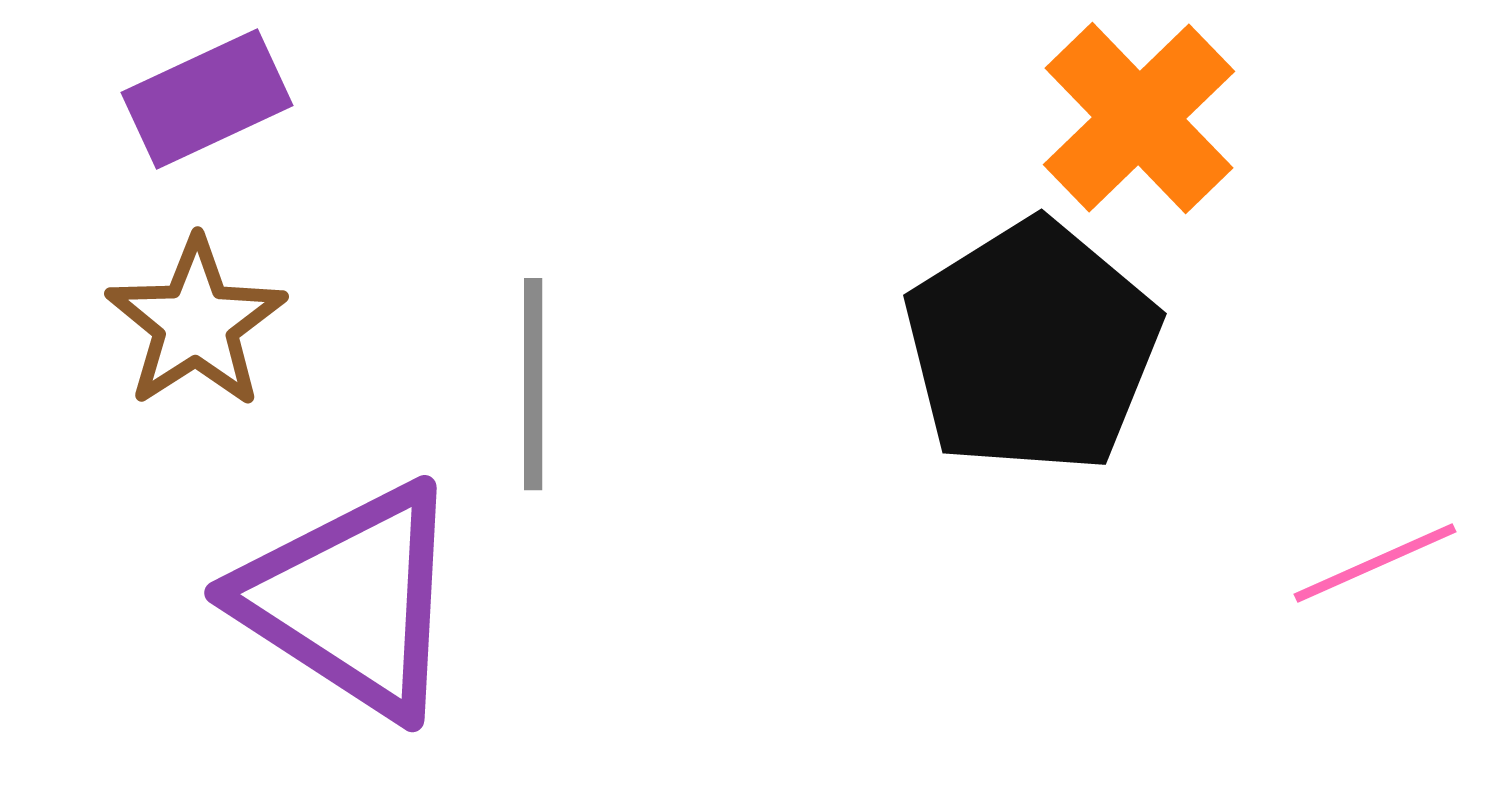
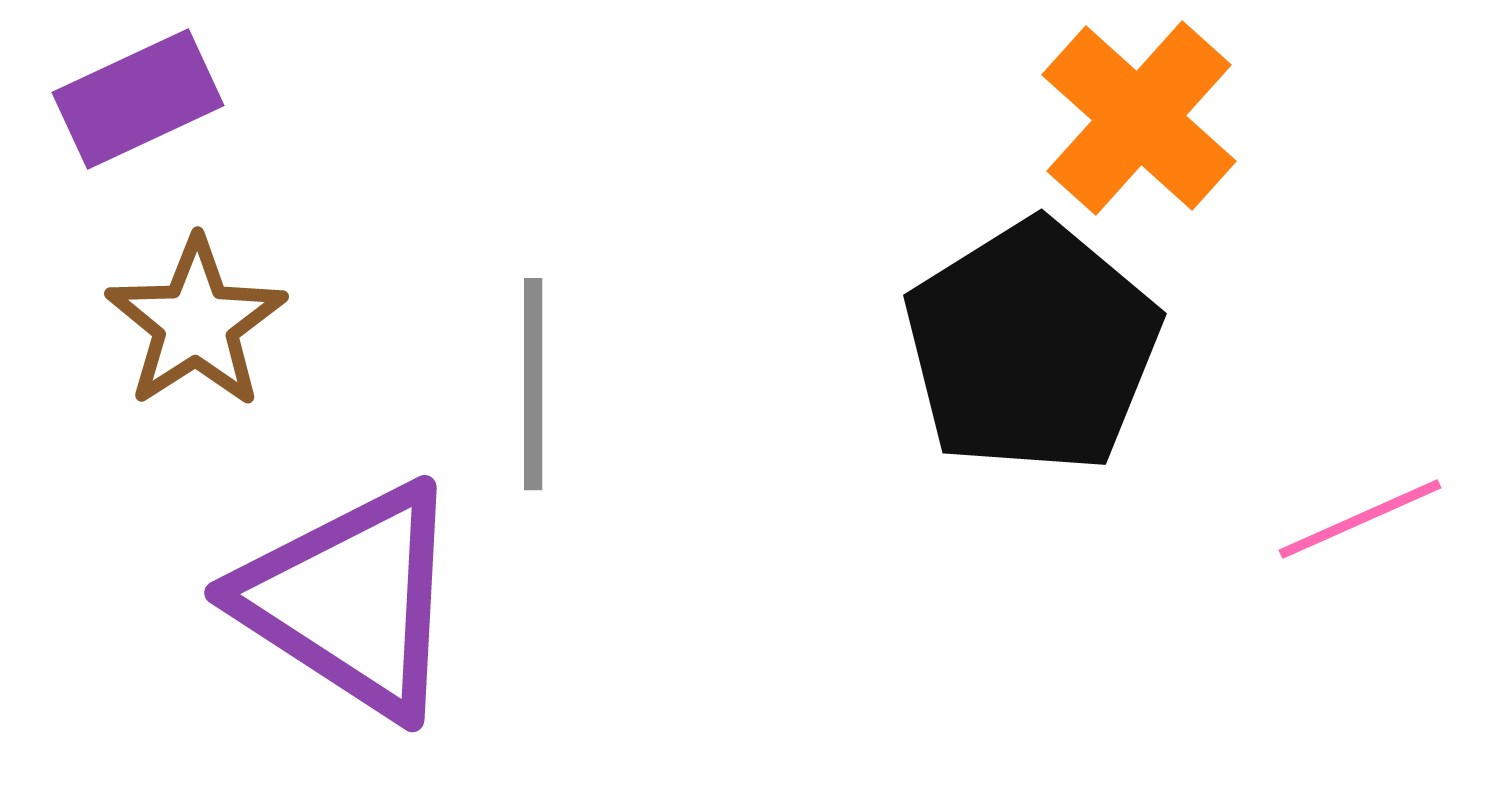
purple rectangle: moved 69 px left
orange cross: rotated 4 degrees counterclockwise
pink line: moved 15 px left, 44 px up
